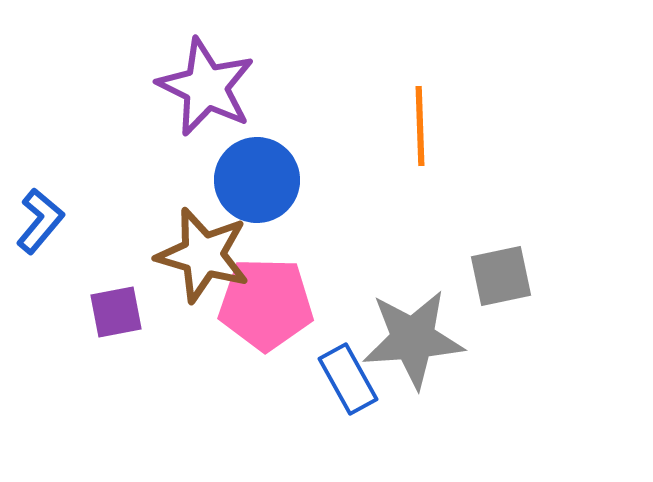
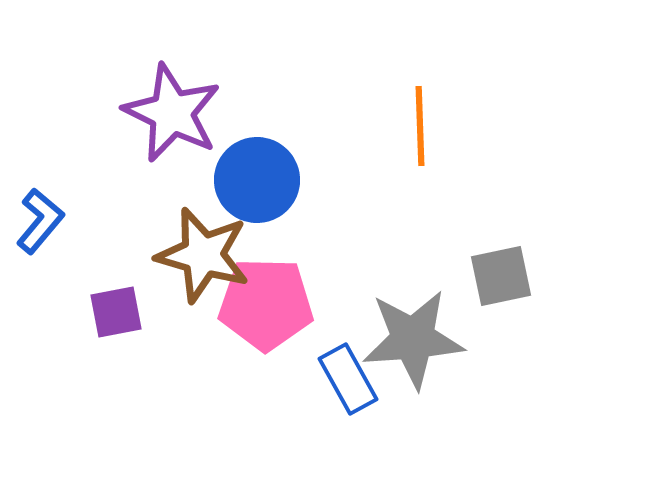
purple star: moved 34 px left, 26 px down
